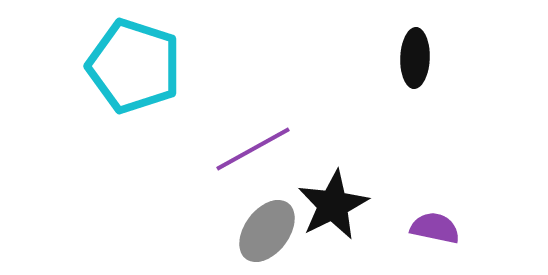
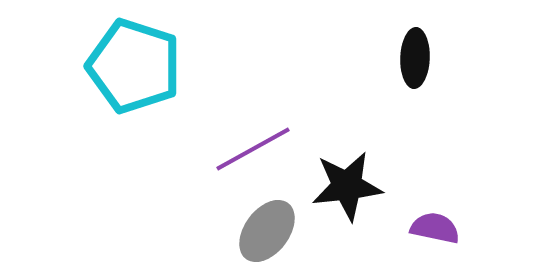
black star: moved 14 px right, 19 px up; rotated 20 degrees clockwise
